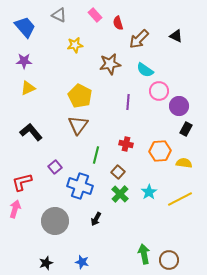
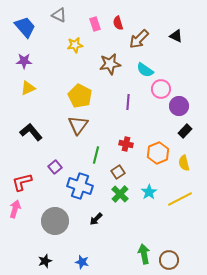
pink rectangle: moved 9 px down; rotated 24 degrees clockwise
pink circle: moved 2 px right, 2 px up
black rectangle: moved 1 px left, 2 px down; rotated 16 degrees clockwise
orange hexagon: moved 2 px left, 2 px down; rotated 20 degrees counterclockwise
yellow semicircle: rotated 112 degrees counterclockwise
brown square: rotated 16 degrees clockwise
black arrow: rotated 16 degrees clockwise
black star: moved 1 px left, 2 px up
